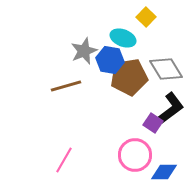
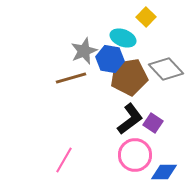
blue hexagon: moved 1 px up
gray diamond: rotated 12 degrees counterclockwise
brown line: moved 5 px right, 8 px up
black L-shape: moved 41 px left, 11 px down
